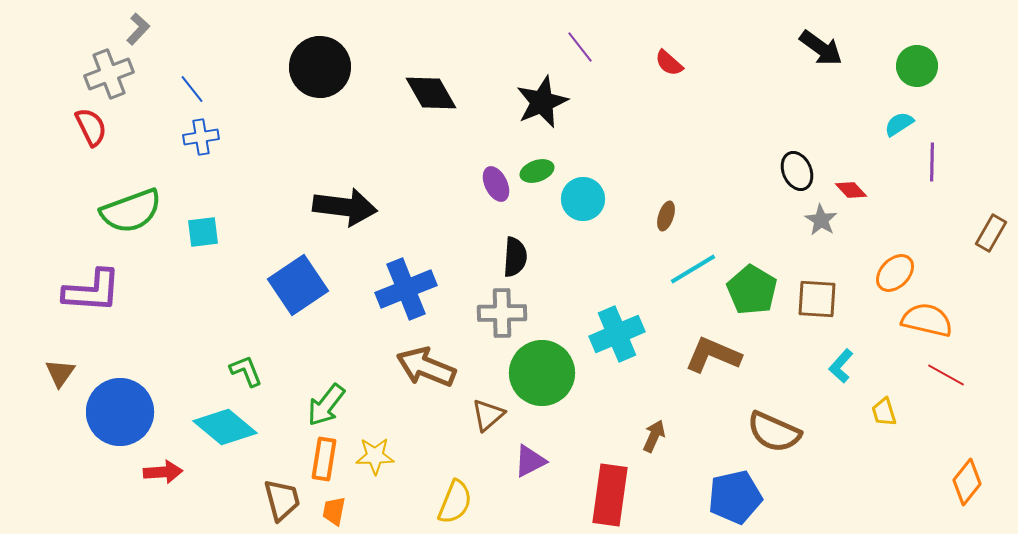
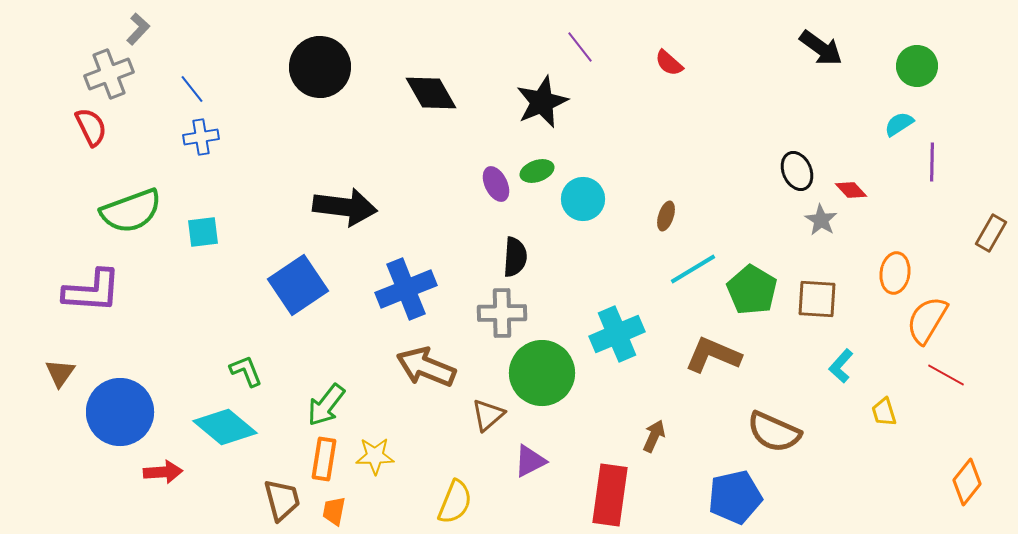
orange ellipse at (895, 273): rotated 36 degrees counterclockwise
orange semicircle at (927, 320): rotated 72 degrees counterclockwise
